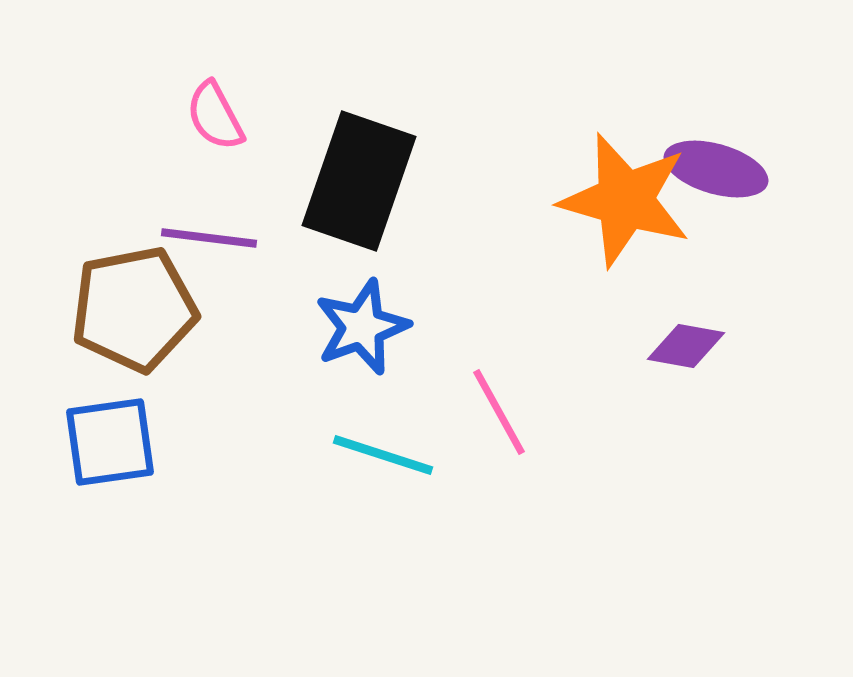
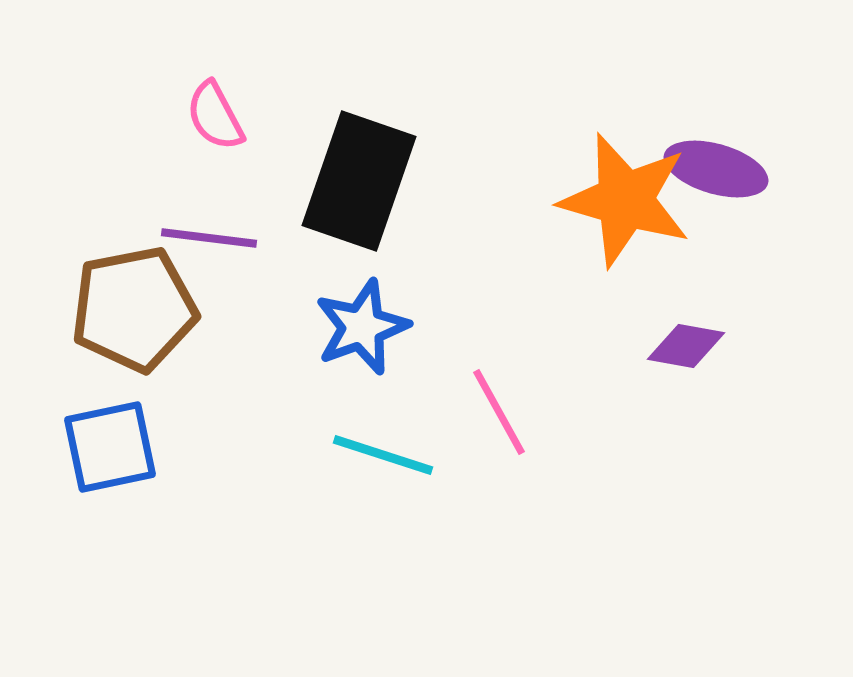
blue square: moved 5 px down; rotated 4 degrees counterclockwise
